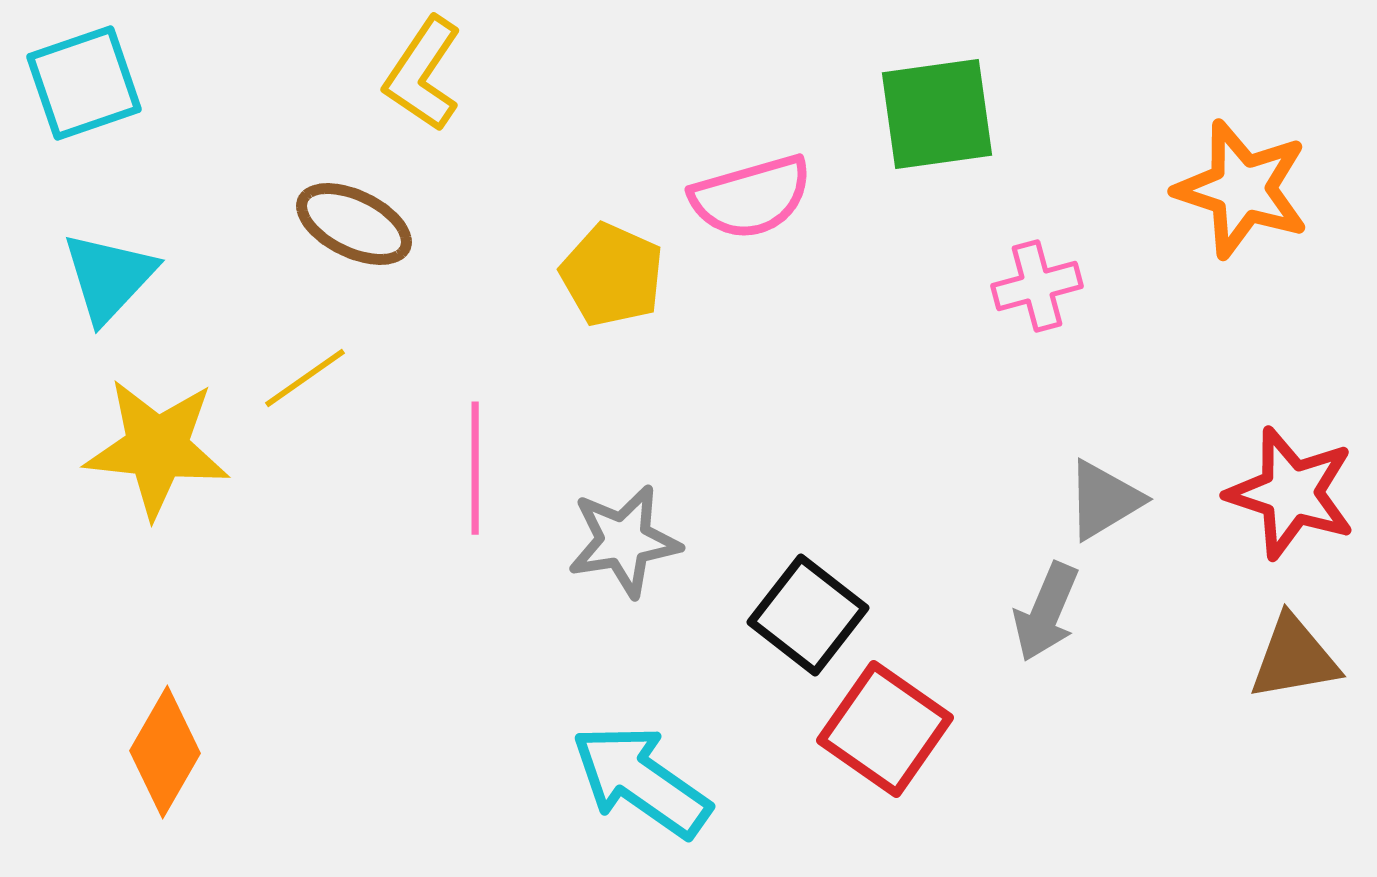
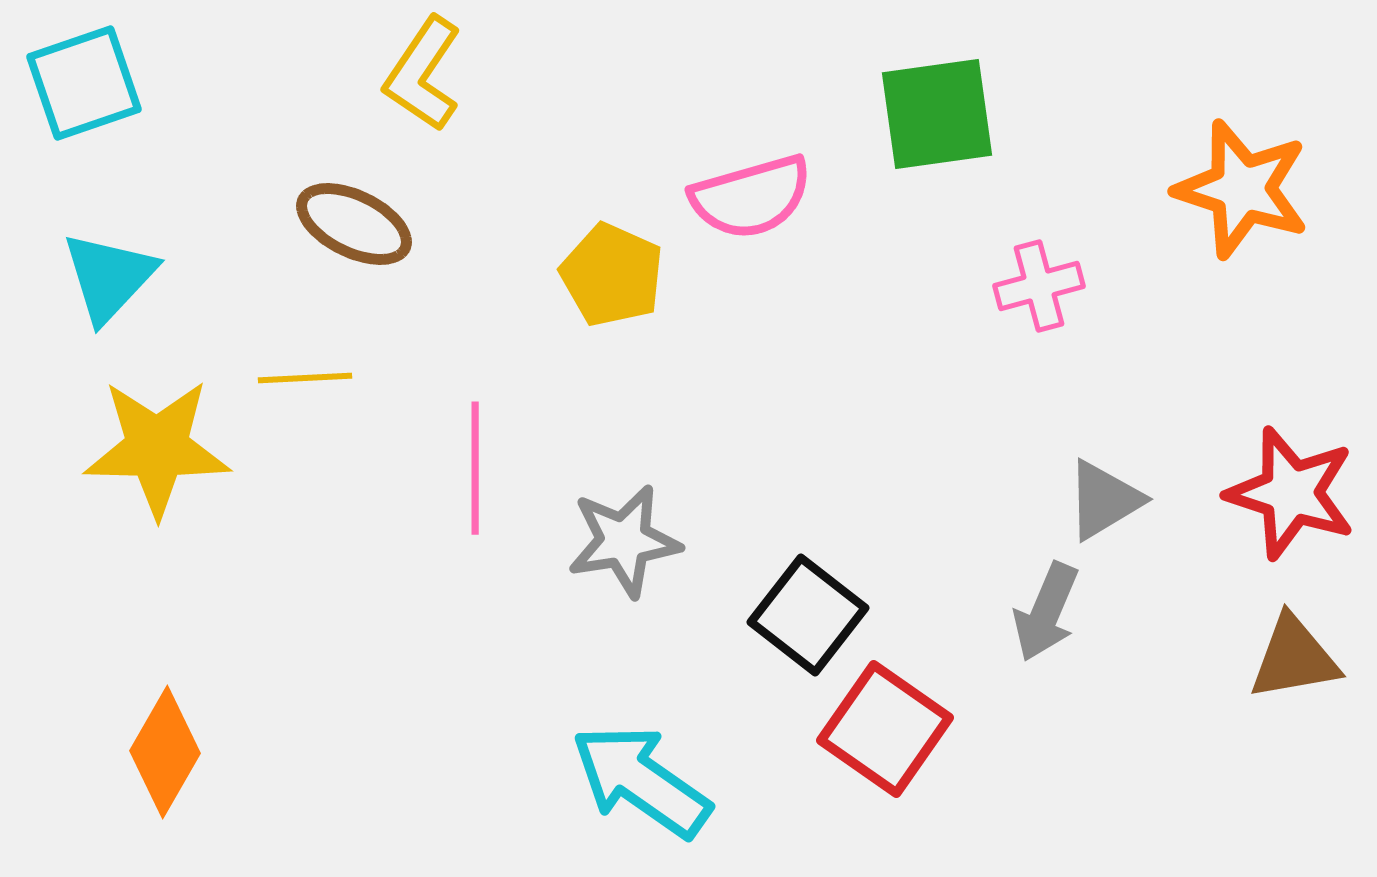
pink cross: moved 2 px right
yellow line: rotated 32 degrees clockwise
yellow star: rotated 5 degrees counterclockwise
